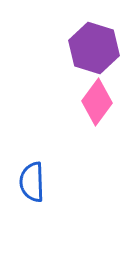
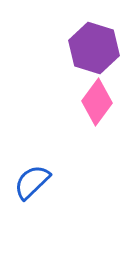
blue semicircle: rotated 48 degrees clockwise
